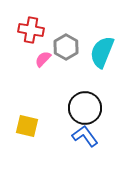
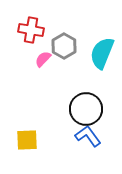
gray hexagon: moved 2 px left, 1 px up
cyan semicircle: moved 1 px down
black circle: moved 1 px right, 1 px down
yellow square: moved 14 px down; rotated 15 degrees counterclockwise
blue L-shape: moved 3 px right
